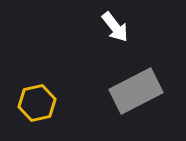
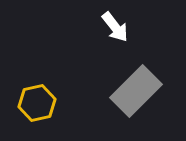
gray rectangle: rotated 18 degrees counterclockwise
